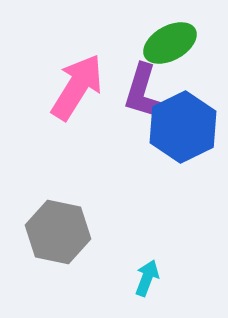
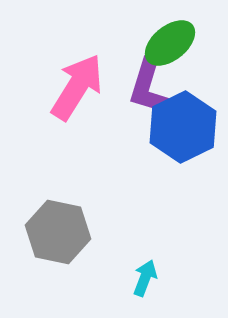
green ellipse: rotated 10 degrees counterclockwise
purple L-shape: moved 5 px right, 5 px up
cyan arrow: moved 2 px left
